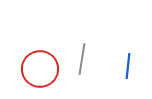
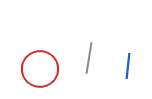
gray line: moved 7 px right, 1 px up
